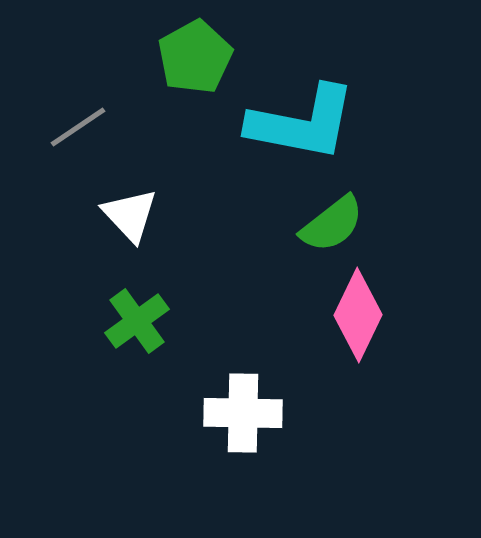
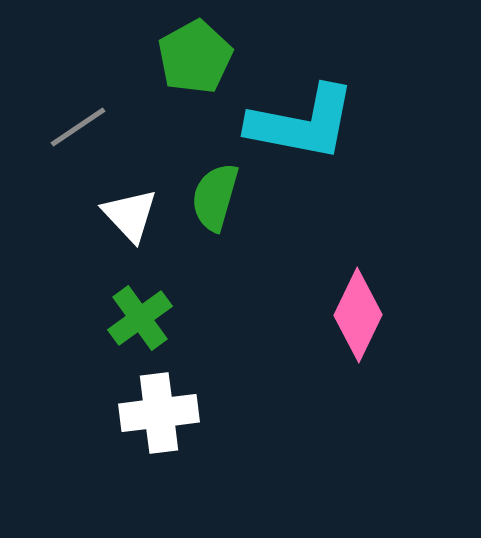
green semicircle: moved 117 px left, 27 px up; rotated 144 degrees clockwise
green cross: moved 3 px right, 3 px up
white cross: moved 84 px left; rotated 8 degrees counterclockwise
